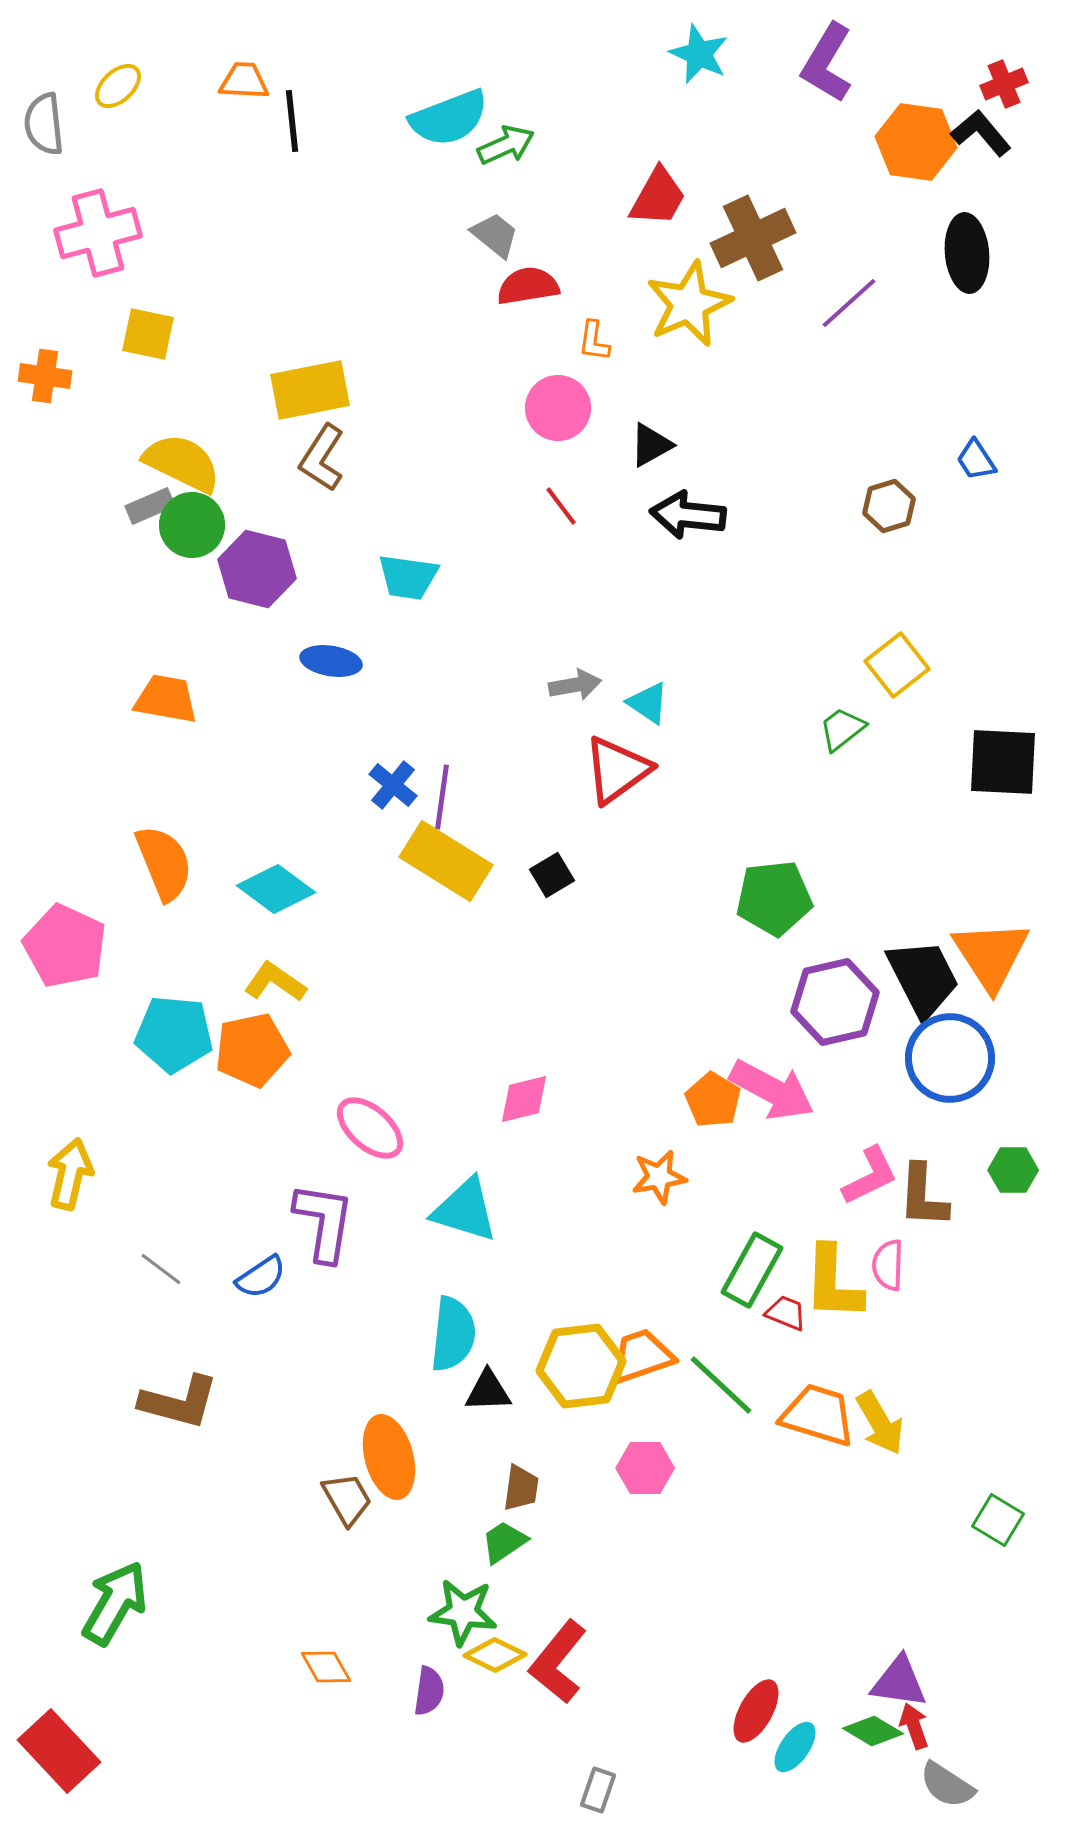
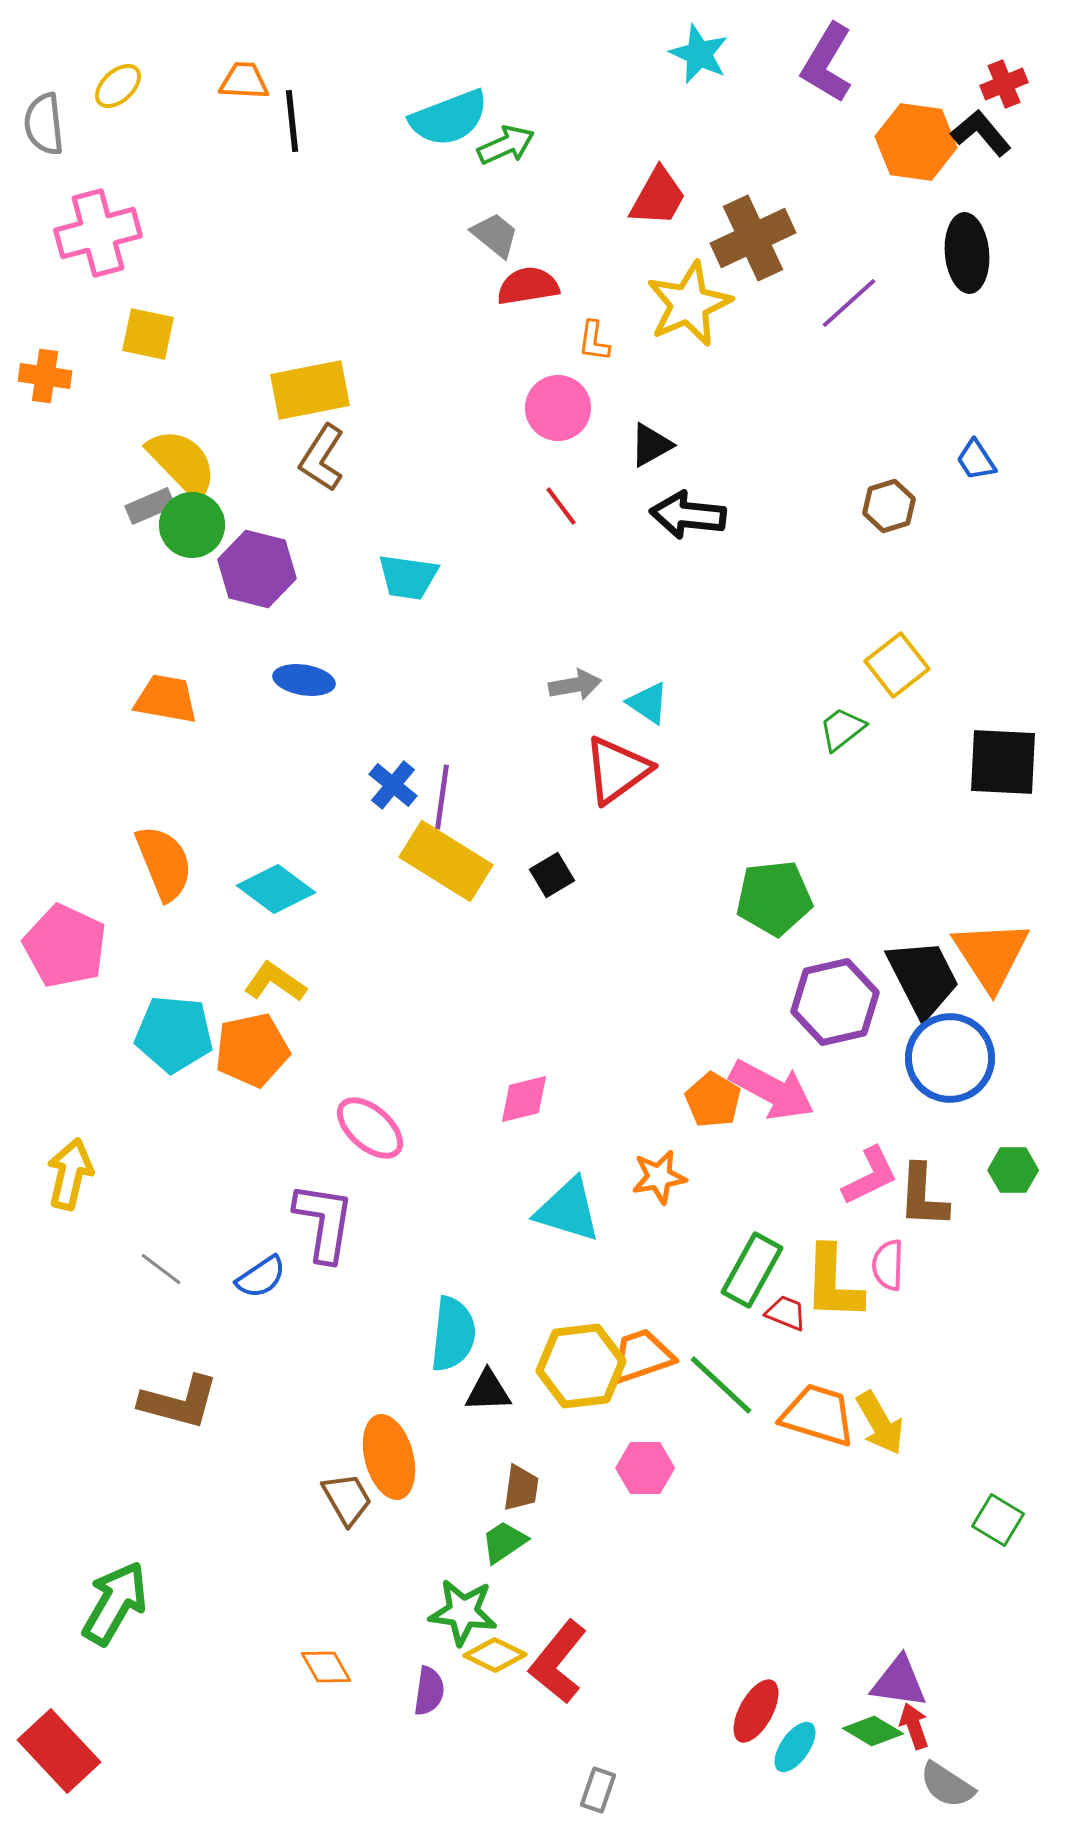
yellow semicircle at (182, 463): rotated 20 degrees clockwise
blue ellipse at (331, 661): moved 27 px left, 19 px down
cyan triangle at (465, 1210): moved 103 px right
